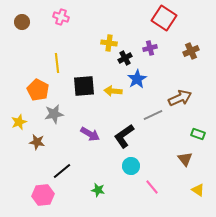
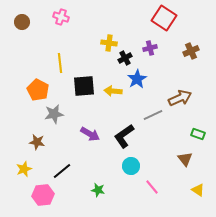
yellow line: moved 3 px right
yellow star: moved 5 px right, 47 px down
